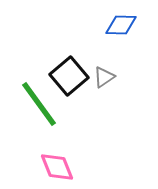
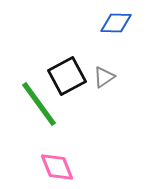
blue diamond: moved 5 px left, 2 px up
black square: moved 2 px left; rotated 12 degrees clockwise
